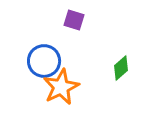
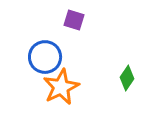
blue circle: moved 1 px right, 4 px up
green diamond: moved 6 px right, 10 px down; rotated 15 degrees counterclockwise
